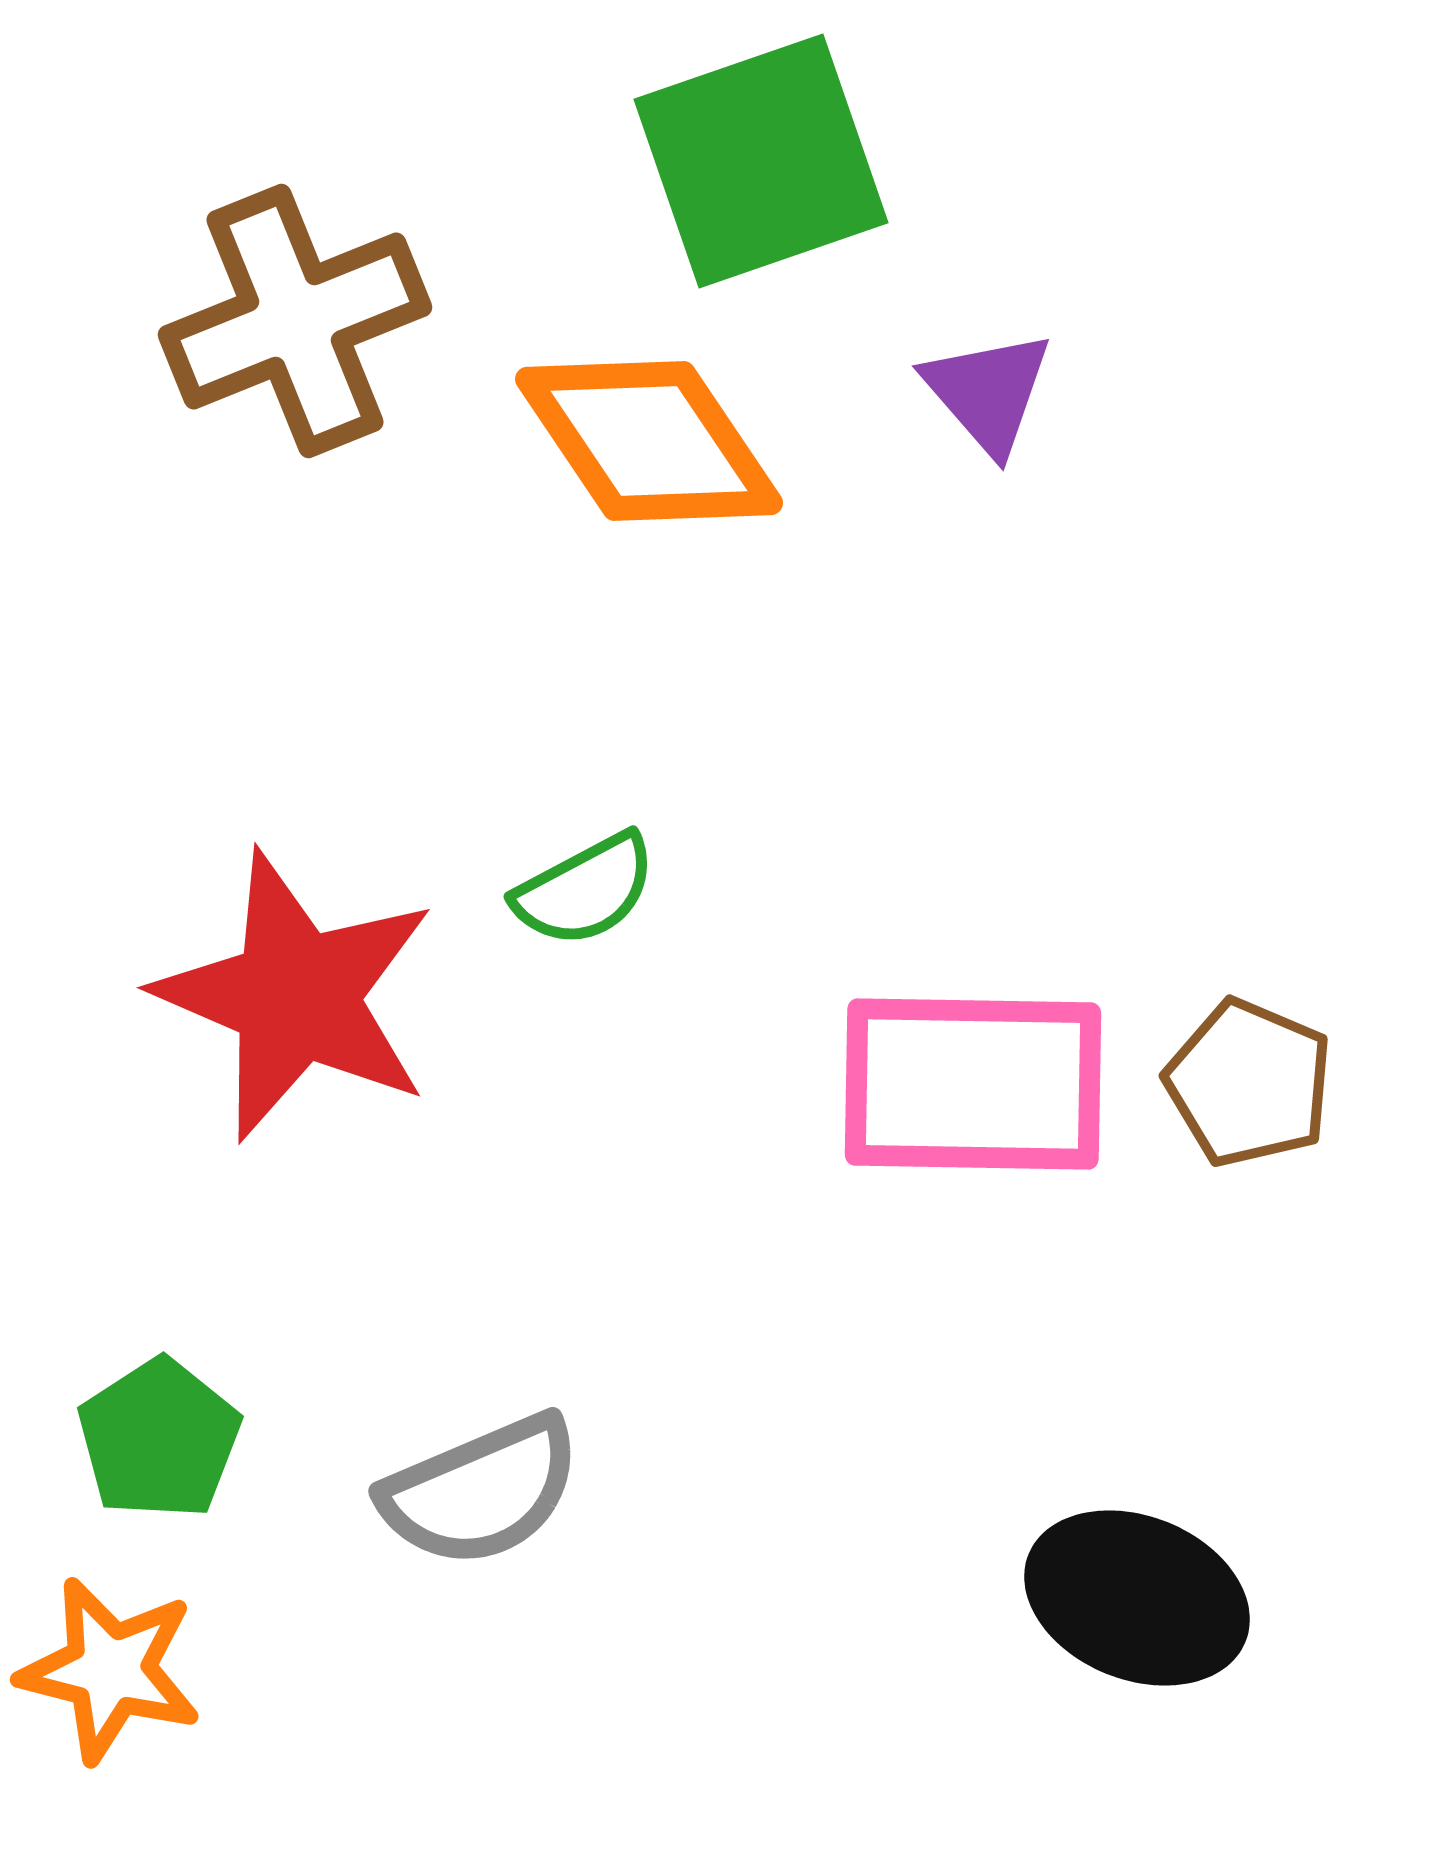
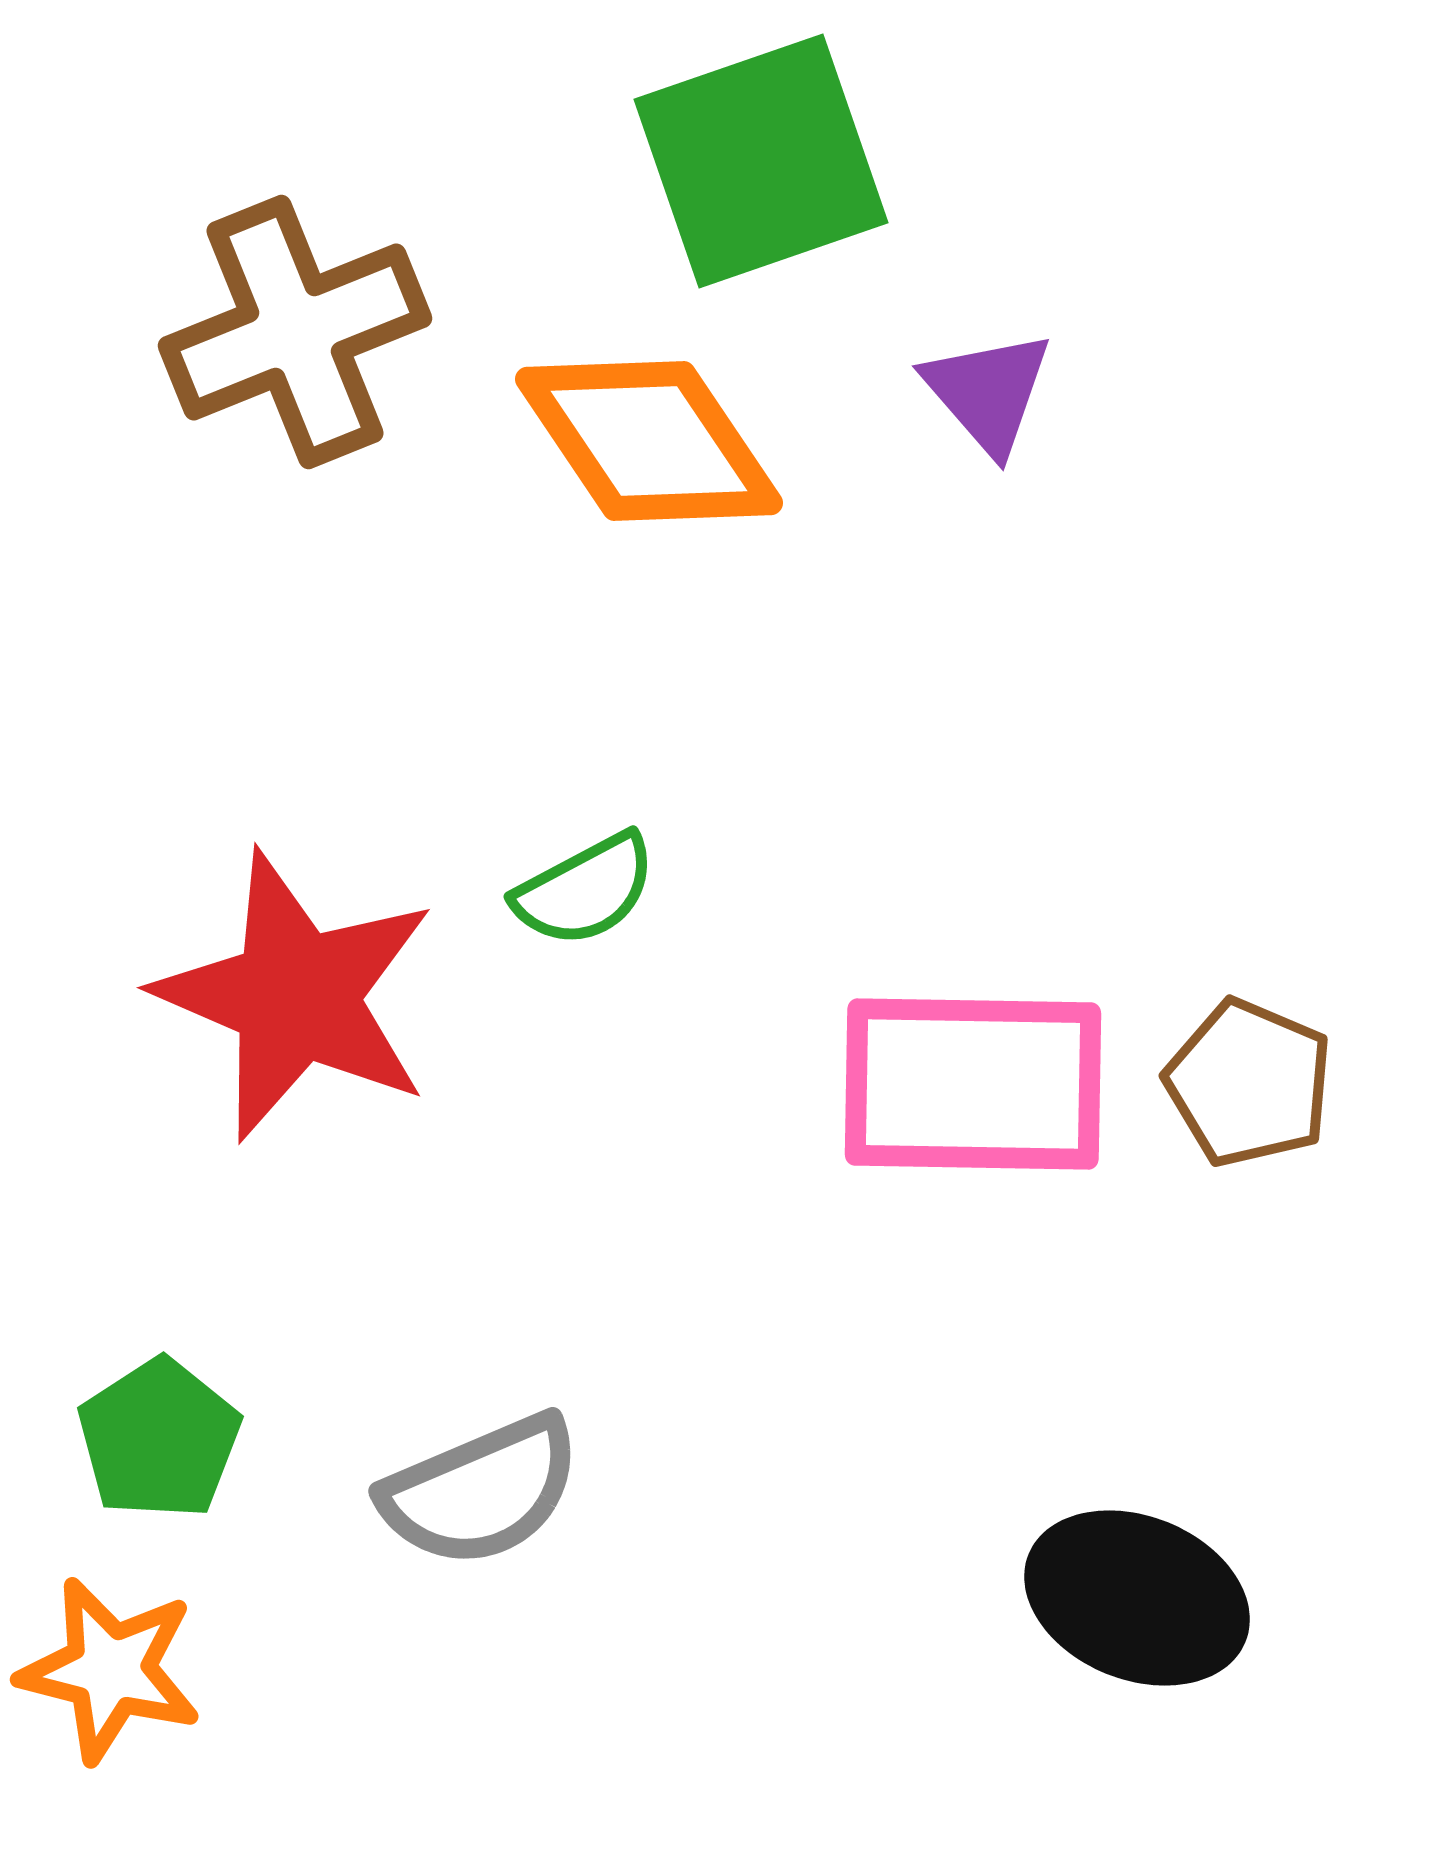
brown cross: moved 11 px down
